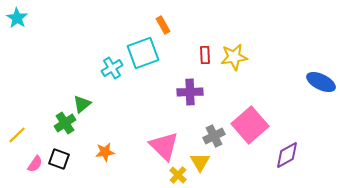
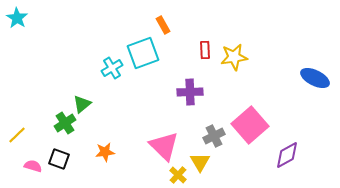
red rectangle: moved 5 px up
blue ellipse: moved 6 px left, 4 px up
pink semicircle: moved 2 px left, 2 px down; rotated 108 degrees counterclockwise
